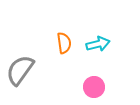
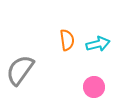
orange semicircle: moved 3 px right, 3 px up
